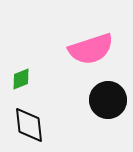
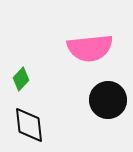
pink semicircle: moved 1 px left, 1 px up; rotated 12 degrees clockwise
green diamond: rotated 25 degrees counterclockwise
